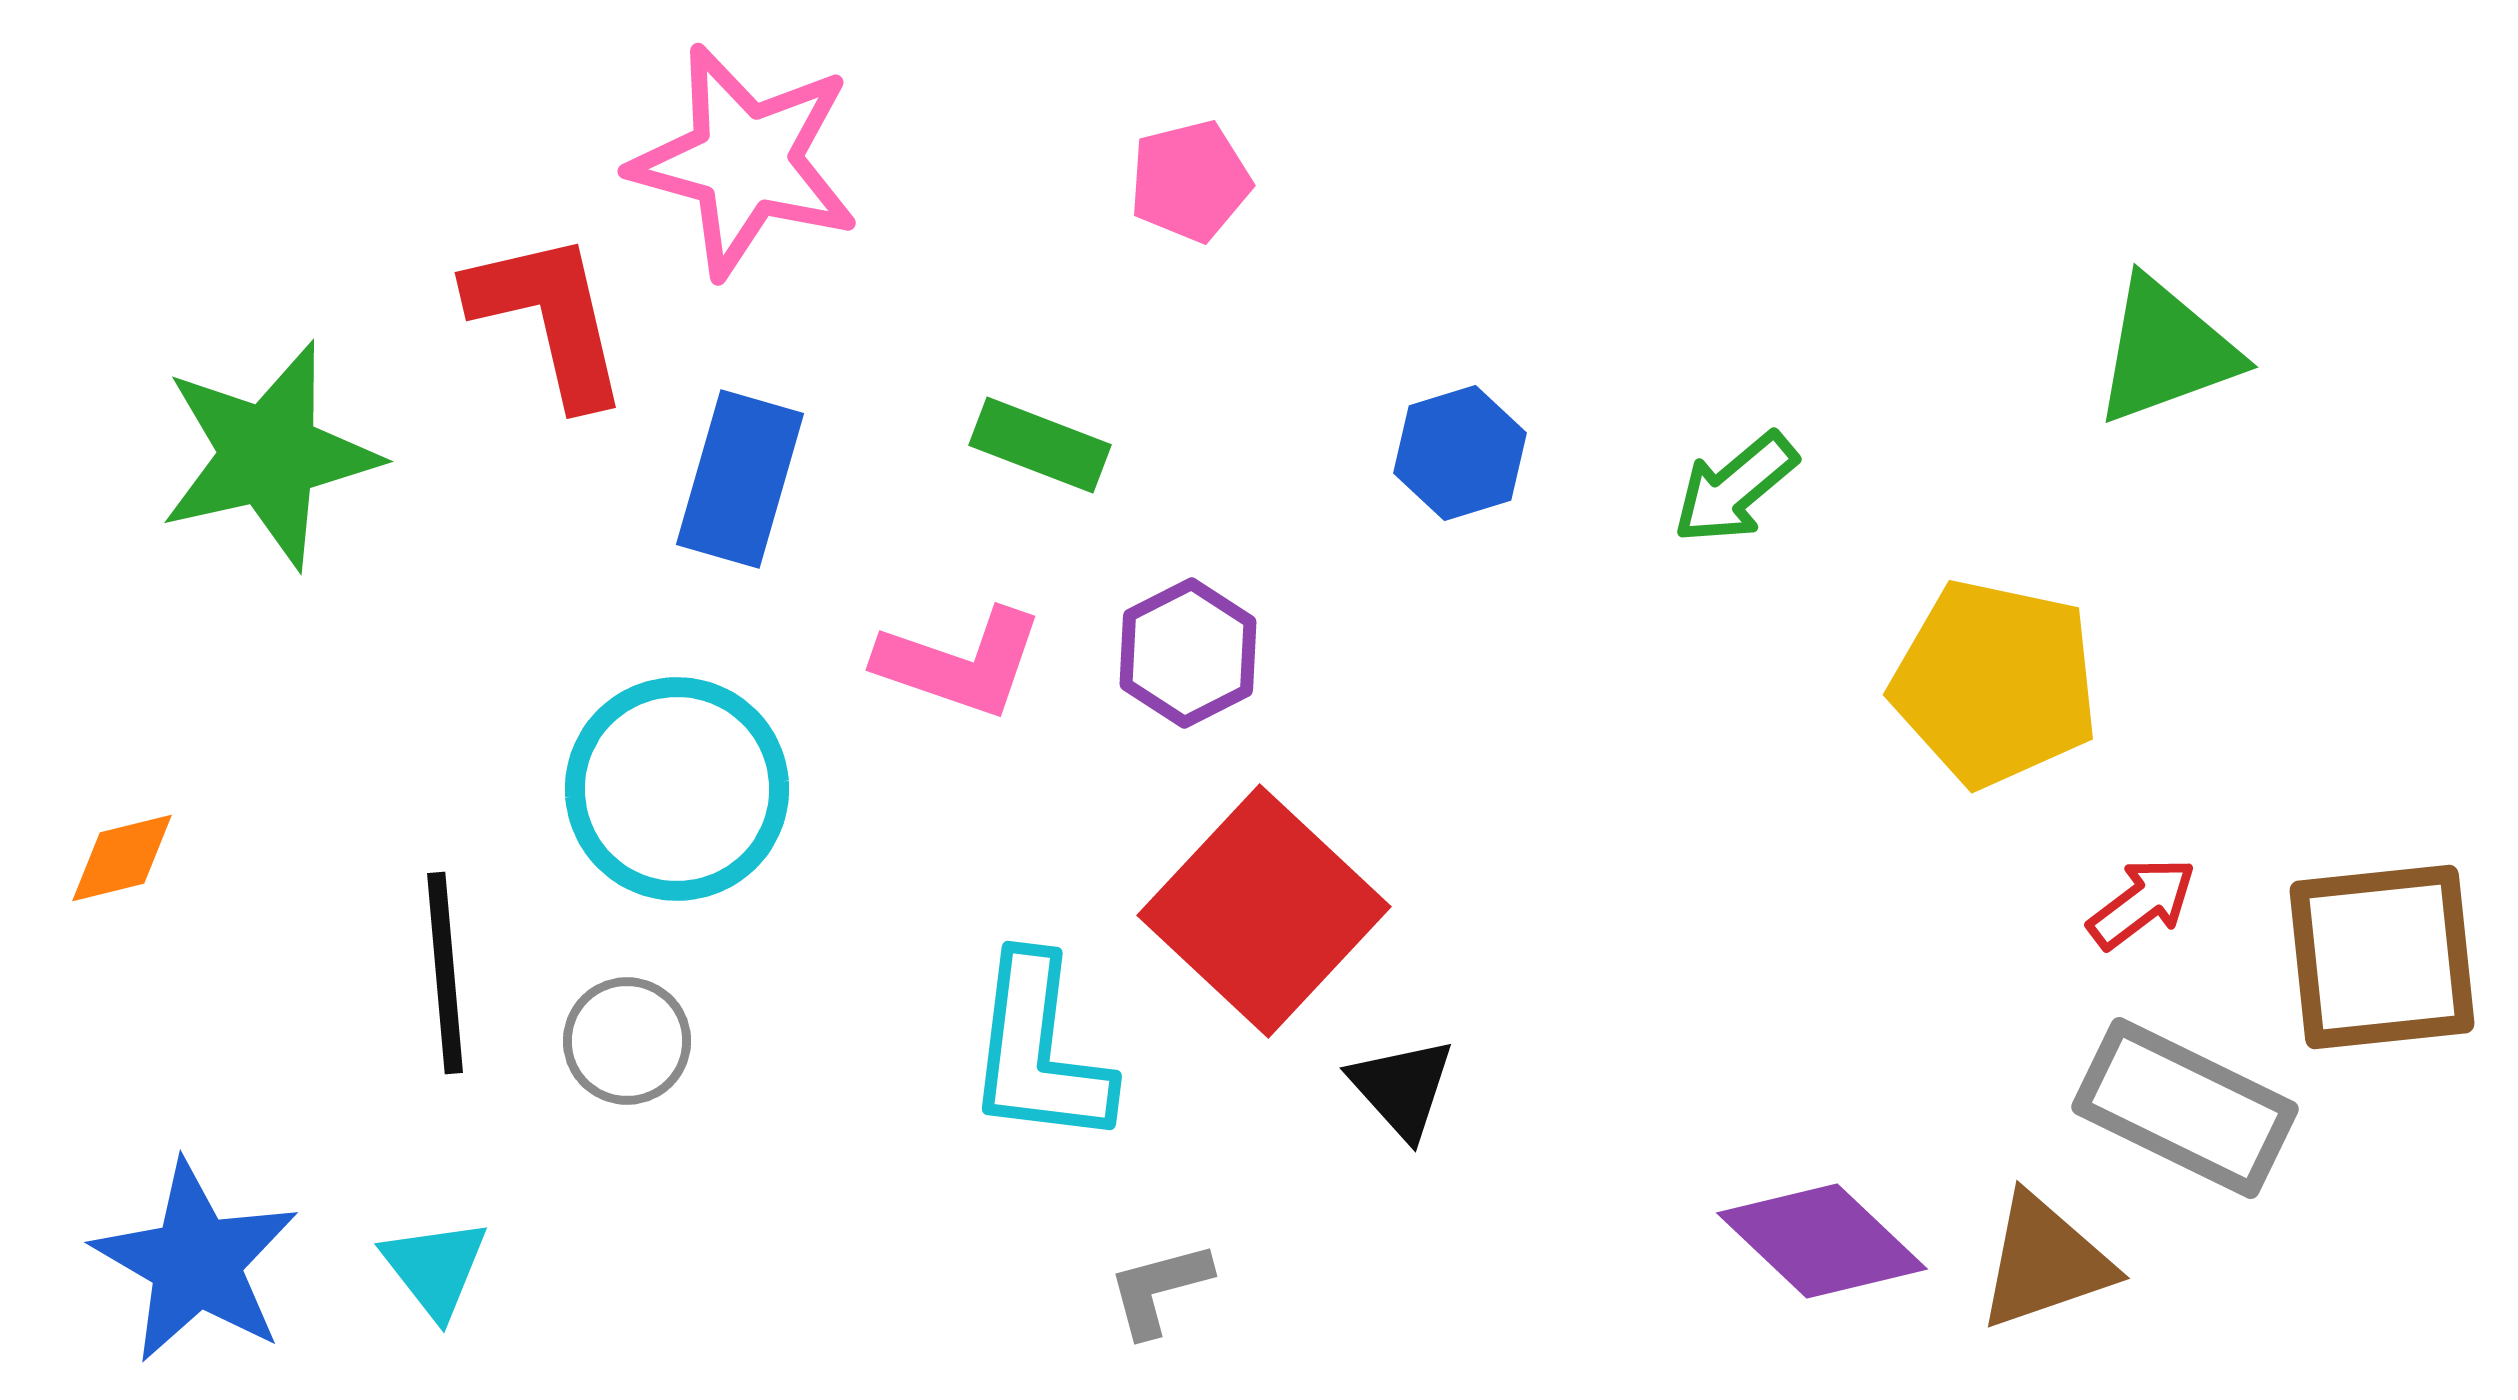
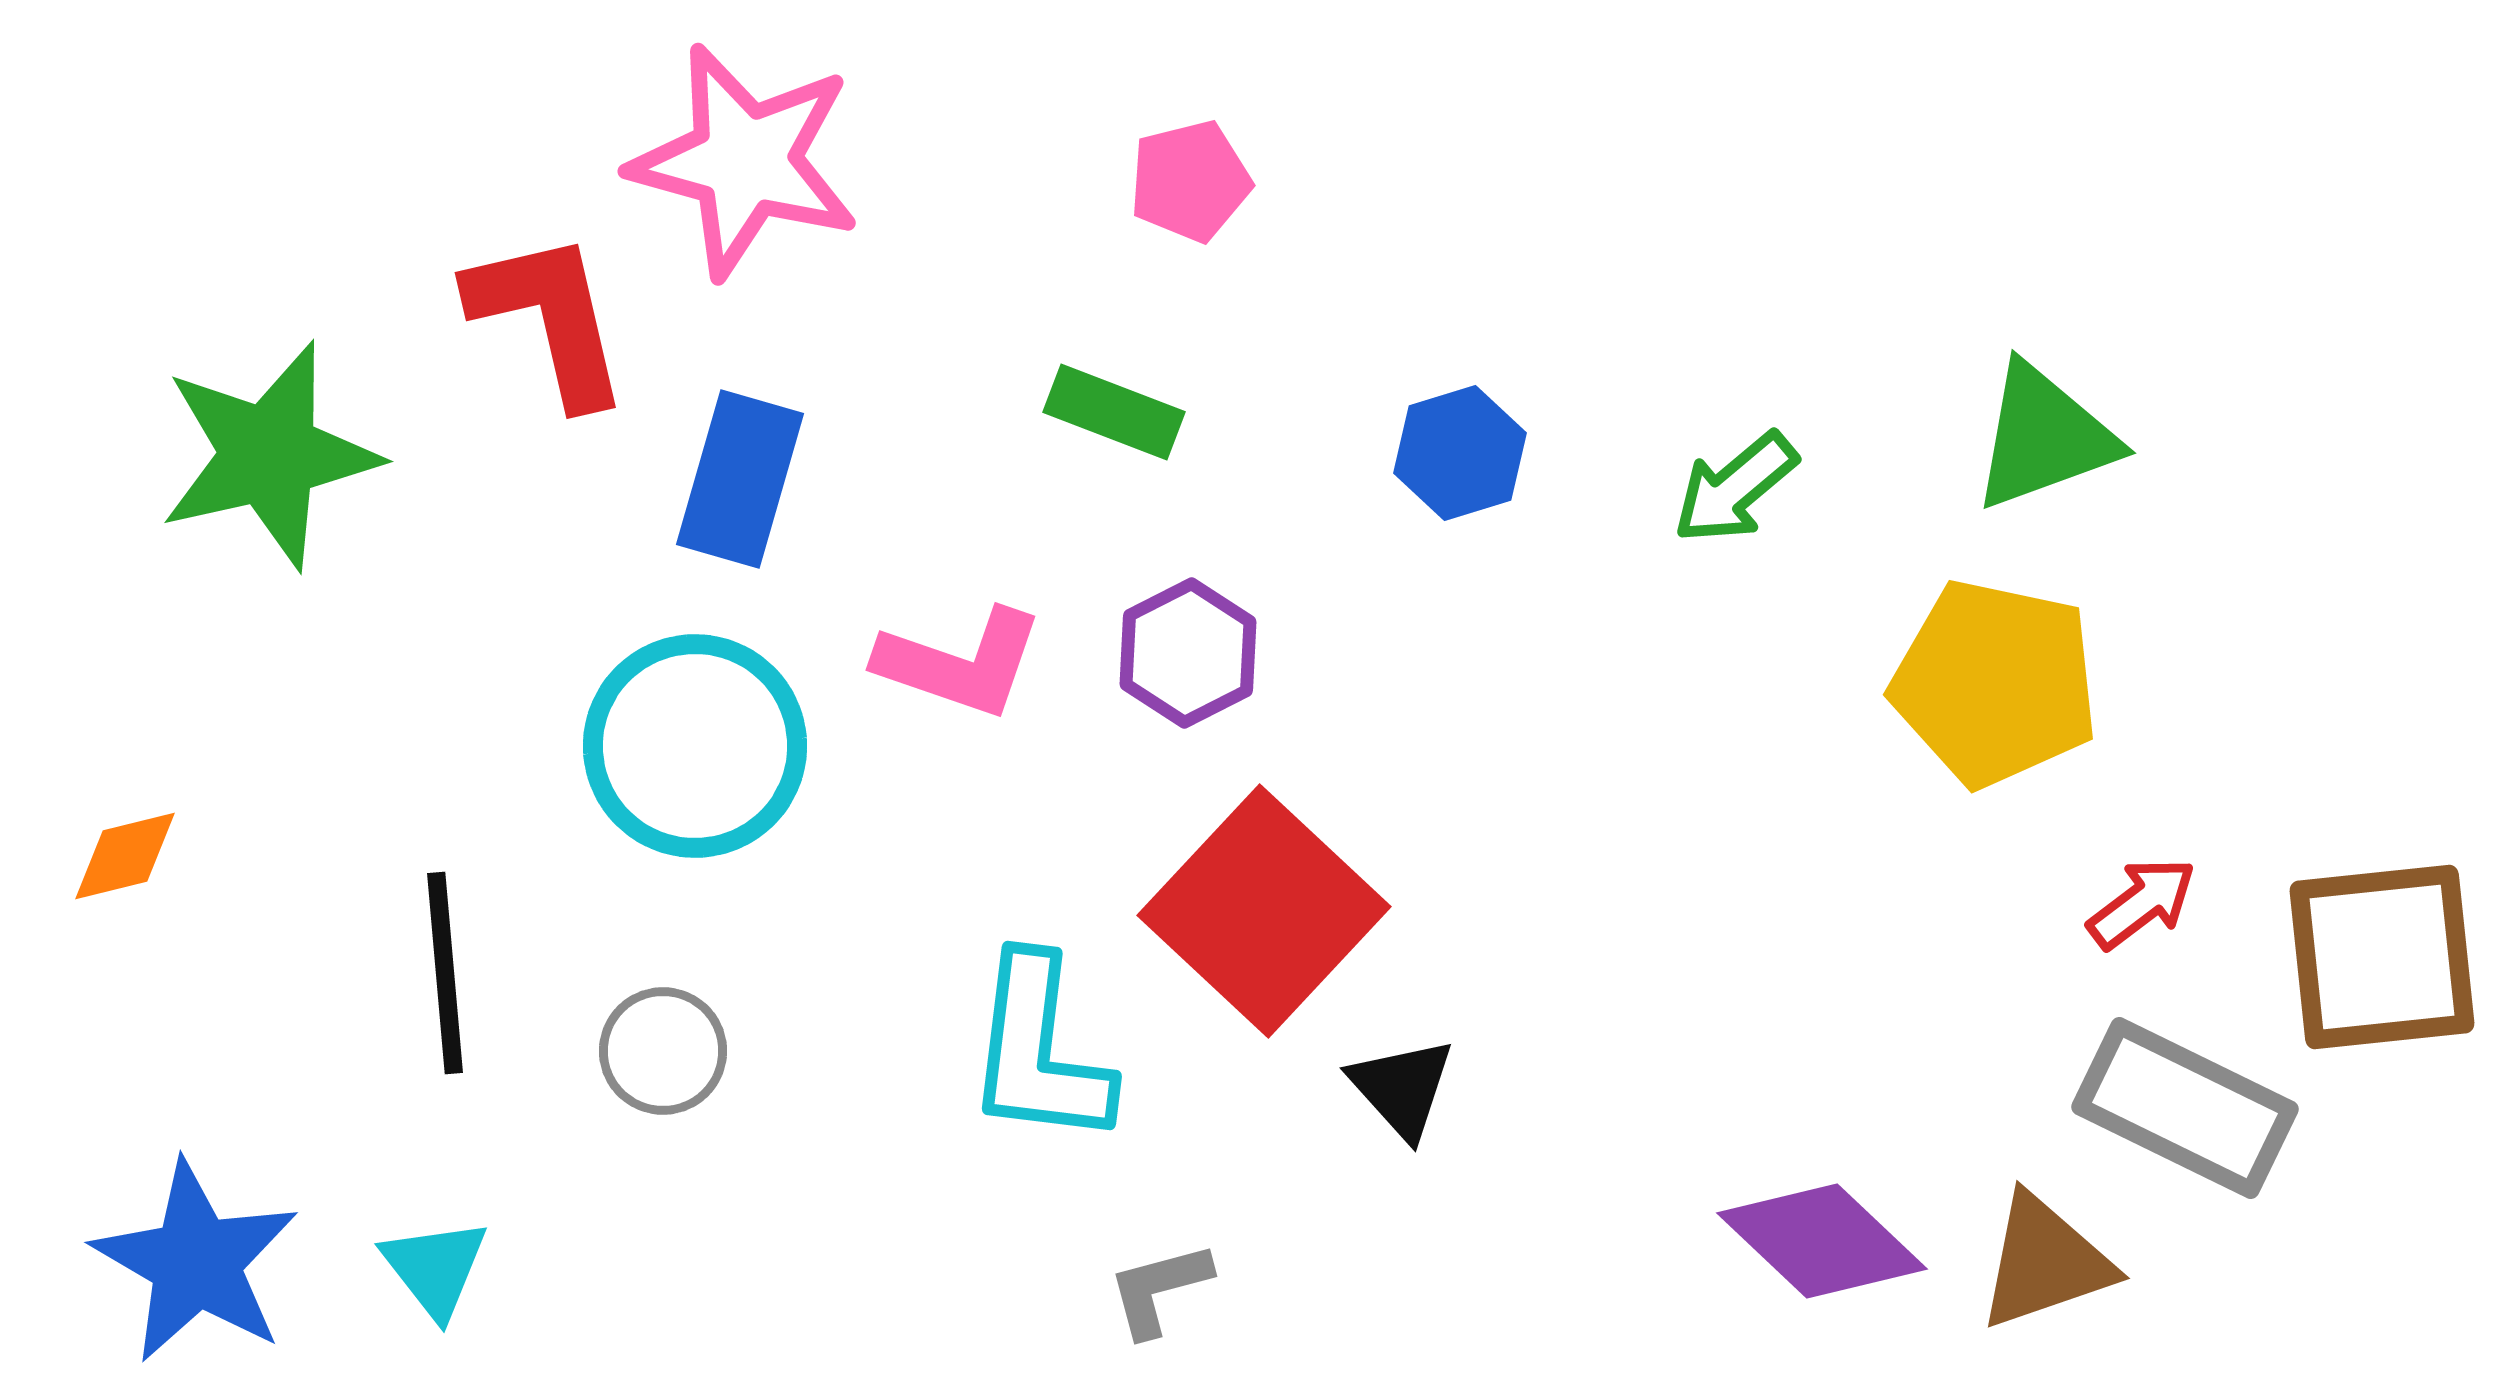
green triangle: moved 122 px left, 86 px down
green rectangle: moved 74 px right, 33 px up
cyan circle: moved 18 px right, 43 px up
orange diamond: moved 3 px right, 2 px up
gray circle: moved 36 px right, 10 px down
